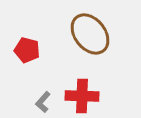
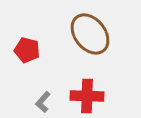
red cross: moved 5 px right
